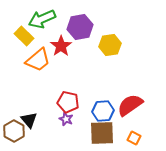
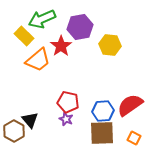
yellow hexagon: rotated 15 degrees clockwise
black triangle: moved 1 px right
